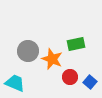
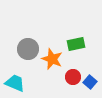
gray circle: moved 2 px up
red circle: moved 3 px right
